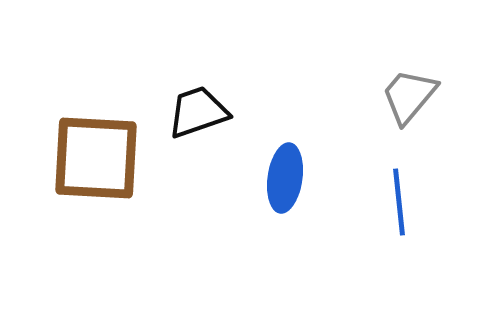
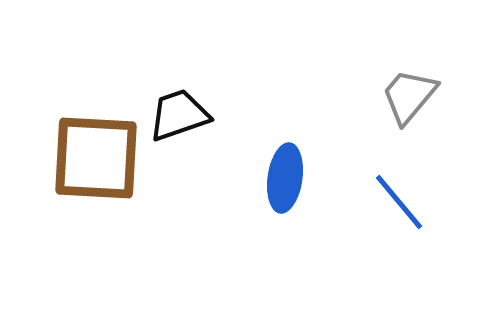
black trapezoid: moved 19 px left, 3 px down
blue line: rotated 34 degrees counterclockwise
